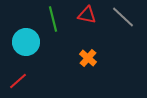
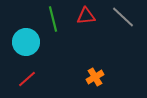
red triangle: moved 1 px left, 1 px down; rotated 18 degrees counterclockwise
orange cross: moved 7 px right, 19 px down; rotated 18 degrees clockwise
red line: moved 9 px right, 2 px up
